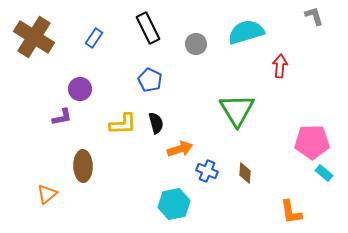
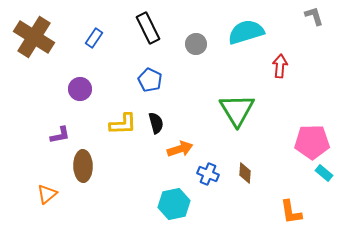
purple L-shape: moved 2 px left, 18 px down
blue cross: moved 1 px right, 3 px down
